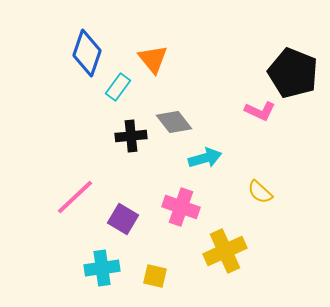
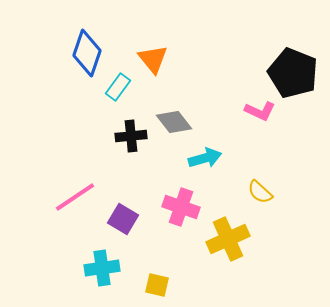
pink line: rotated 9 degrees clockwise
yellow cross: moved 3 px right, 12 px up
yellow square: moved 2 px right, 9 px down
